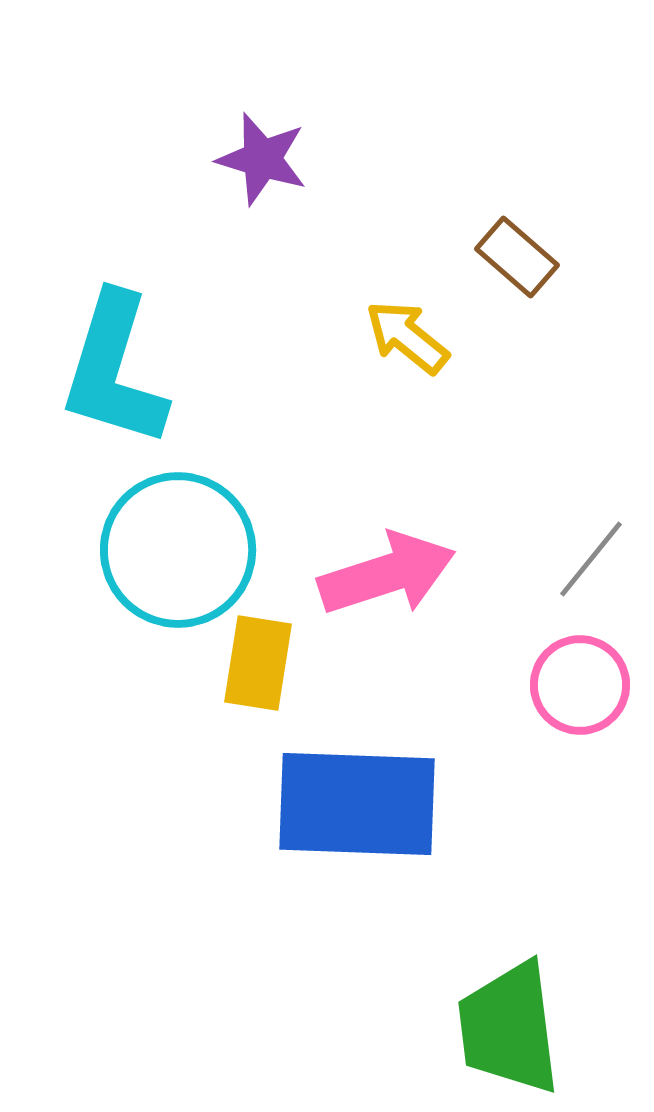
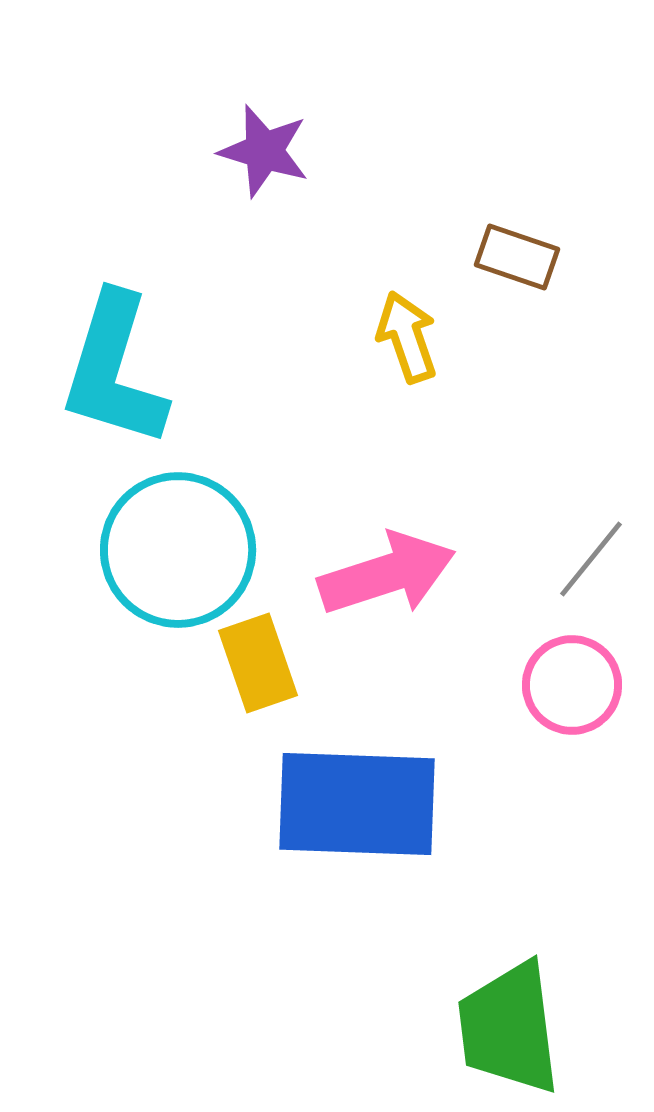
purple star: moved 2 px right, 8 px up
brown rectangle: rotated 22 degrees counterclockwise
yellow arrow: rotated 32 degrees clockwise
yellow rectangle: rotated 28 degrees counterclockwise
pink circle: moved 8 px left
